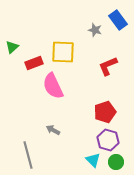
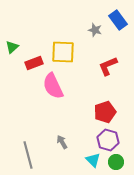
gray arrow: moved 9 px right, 12 px down; rotated 32 degrees clockwise
